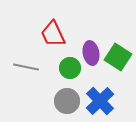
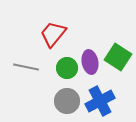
red trapezoid: rotated 64 degrees clockwise
purple ellipse: moved 1 px left, 9 px down
green circle: moved 3 px left
blue cross: rotated 16 degrees clockwise
